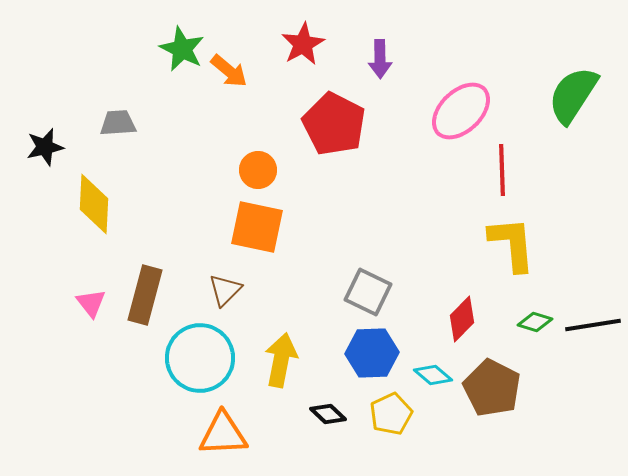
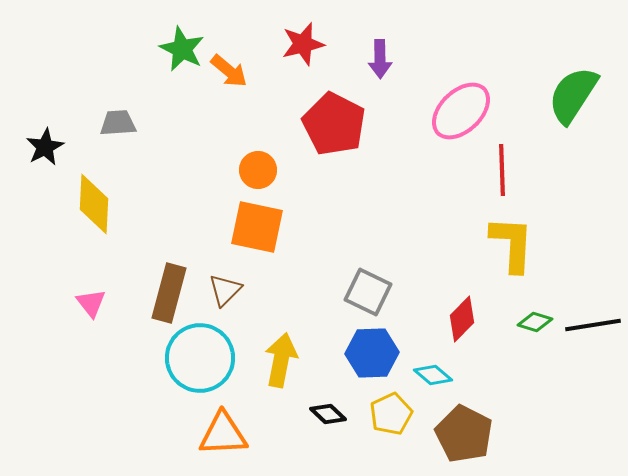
red star: rotated 15 degrees clockwise
black star: rotated 15 degrees counterclockwise
yellow L-shape: rotated 8 degrees clockwise
brown rectangle: moved 24 px right, 2 px up
brown pentagon: moved 28 px left, 46 px down
